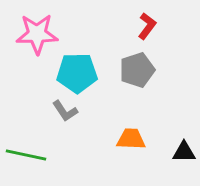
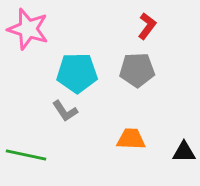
pink star: moved 9 px left, 5 px up; rotated 18 degrees clockwise
gray pentagon: rotated 16 degrees clockwise
